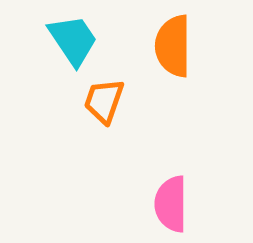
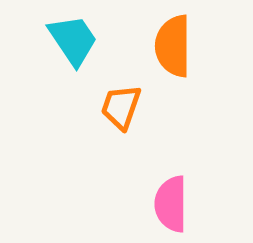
orange trapezoid: moved 17 px right, 6 px down
